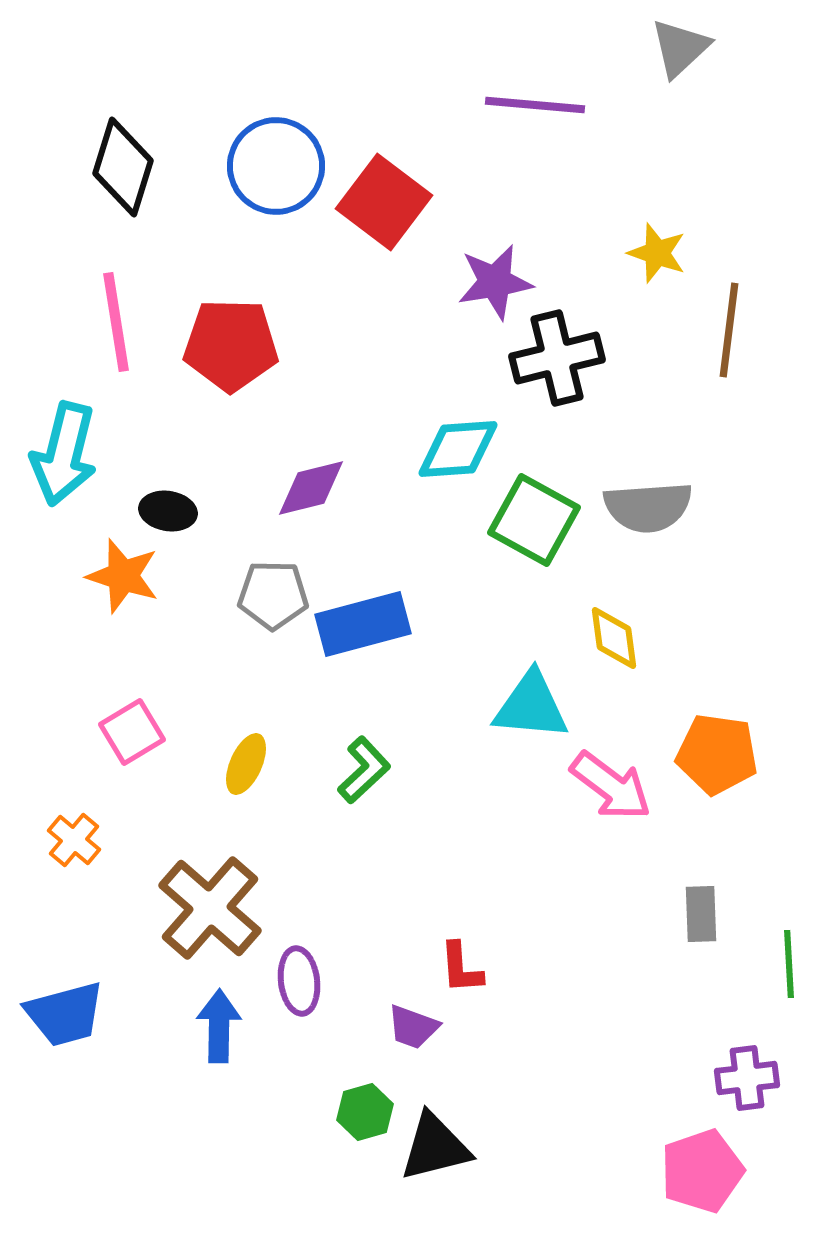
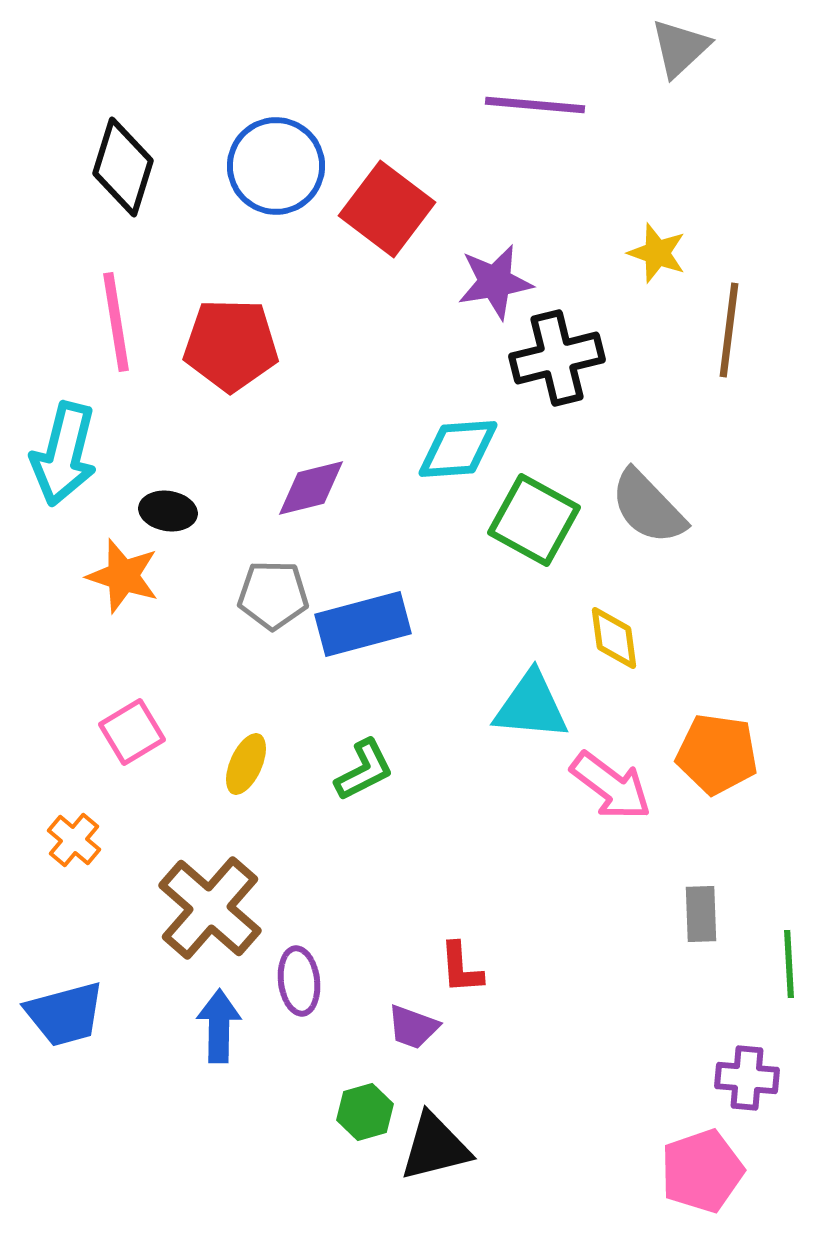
red square: moved 3 px right, 7 px down
gray semicircle: rotated 50 degrees clockwise
green L-shape: rotated 16 degrees clockwise
purple cross: rotated 12 degrees clockwise
